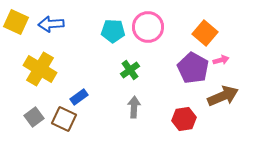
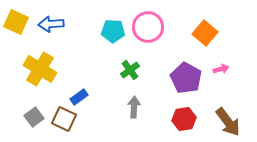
pink arrow: moved 9 px down
purple pentagon: moved 7 px left, 10 px down
brown arrow: moved 5 px right, 26 px down; rotated 76 degrees clockwise
